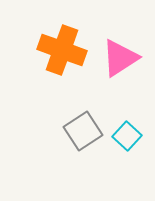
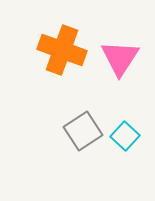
pink triangle: rotated 24 degrees counterclockwise
cyan square: moved 2 px left
